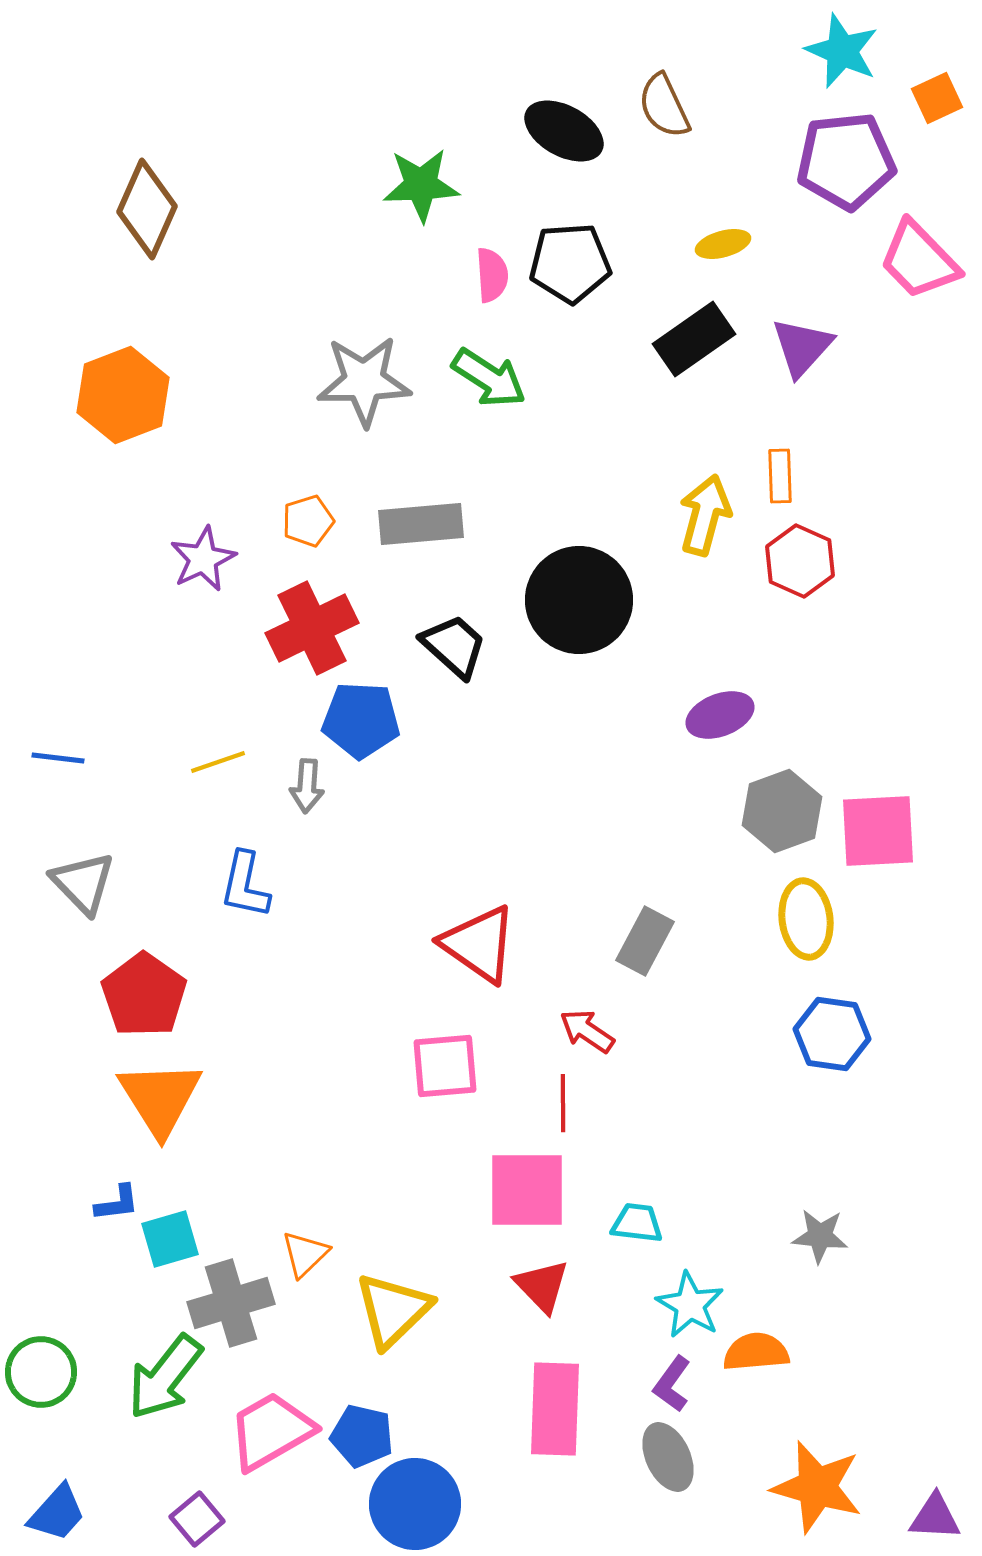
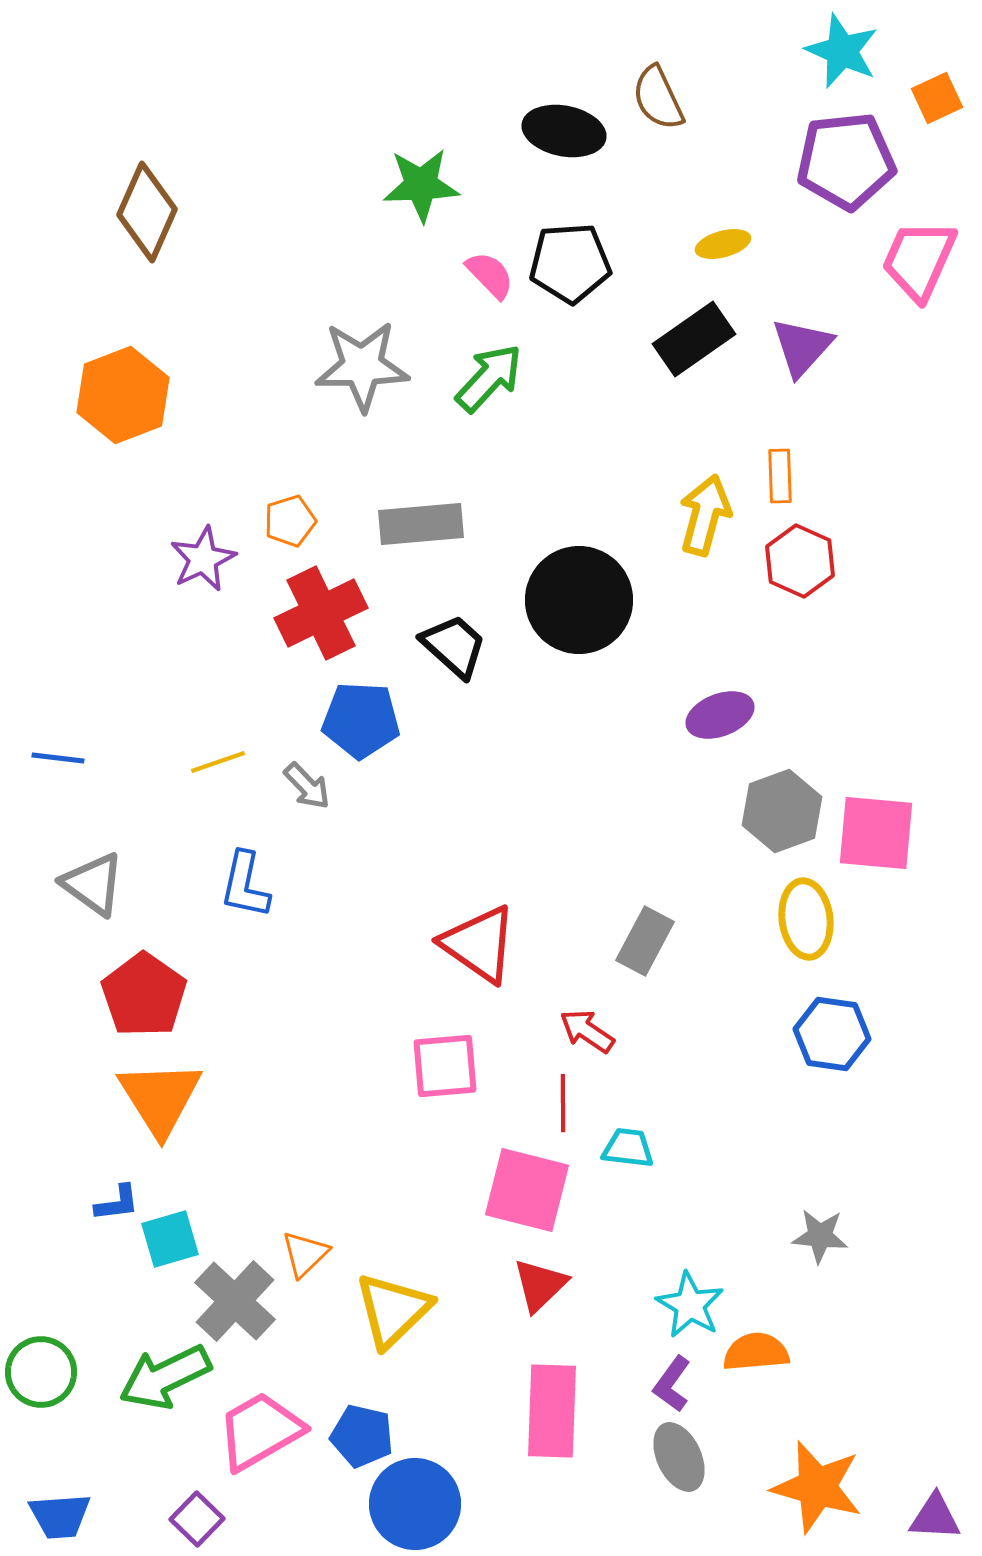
brown semicircle at (664, 106): moved 6 px left, 8 px up
black ellipse at (564, 131): rotated 18 degrees counterclockwise
brown diamond at (147, 209): moved 3 px down
pink trapezoid at (919, 260): rotated 68 degrees clockwise
pink semicircle at (492, 275): moved 2 px left; rotated 40 degrees counterclockwise
green arrow at (489, 378): rotated 80 degrees counterclockwise
gray star at (364, 381): moved 2 px left, 15 px up
orange pentagon at (308, 521): moved 18 px left
red cross at (312, 628): moved 9 px right, 15 px up
gray arrow at (307, 786): rotated 48 degrees counterclockwise
pink square at (878, 831): moved 2 px left, 2 px down; rotated 8 degrees clockwise
gray triangle at (83, 883): moved 10 px right, 1 px down; rotated 10 degrees counterclockwise
pink square at (527, 1190): rotated 14 degrees clockwise
cyan trapezoid at (637, 1223): moved 9 px left, 75 px up
red triangle at (542, 1286): moved 2 px left, 1 px up; rotated 30 degrees clockwise
gray cross at (231, 1303): moved 4 px right, 2 px up; rotated 30 degrees counterclockwise
green arrow at (165, 1377): rotated 26 degrees clockwise
pink rectangle at (555, 1409): moved 3 px left, 2 px down
pink trapezoid at (271, 1431): moved 11 px left
gray ellipse at (668, 1457): moved 11 px right
blue trapezoid at (57, 1513): moved 3 px right, 3 px down; rotated 44 degrees clockwise
purple square at (197, 1519): rotated 6 degrees counterclockwise
